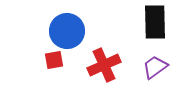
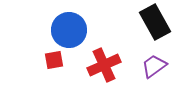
black rectangle: rotated 28 degrees counterclockwise
blue circle: moved 2 px right, 1 px up
purple trapezoid: moved 1 px left, 1 px up
